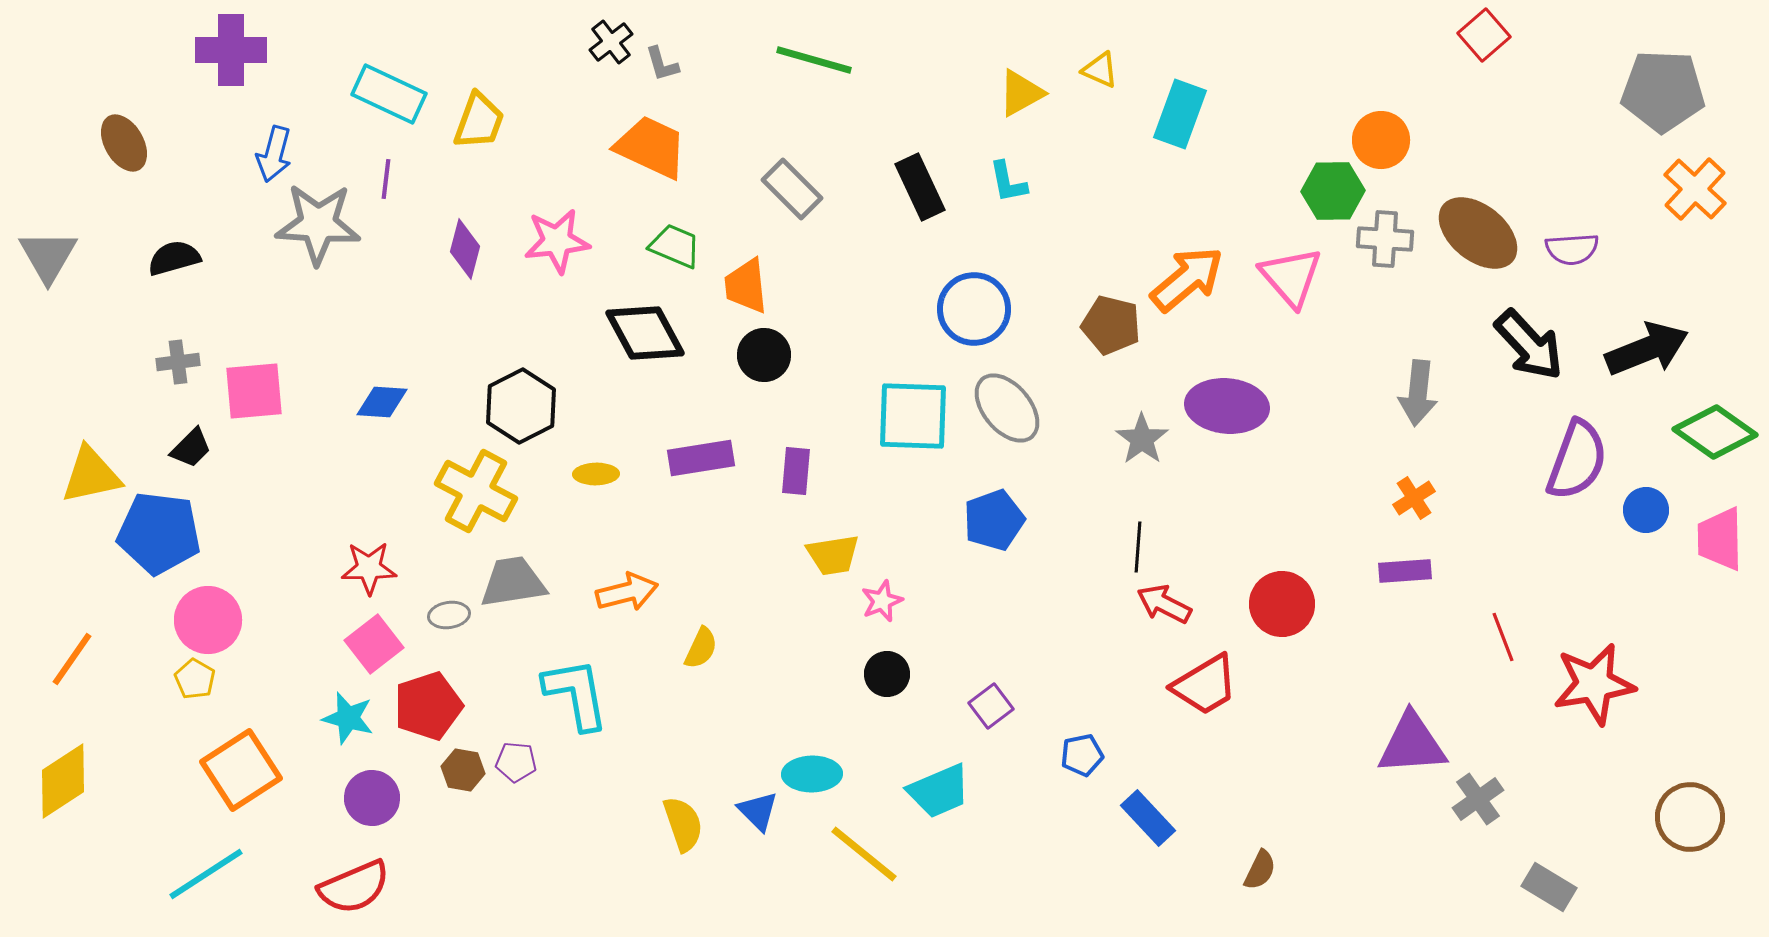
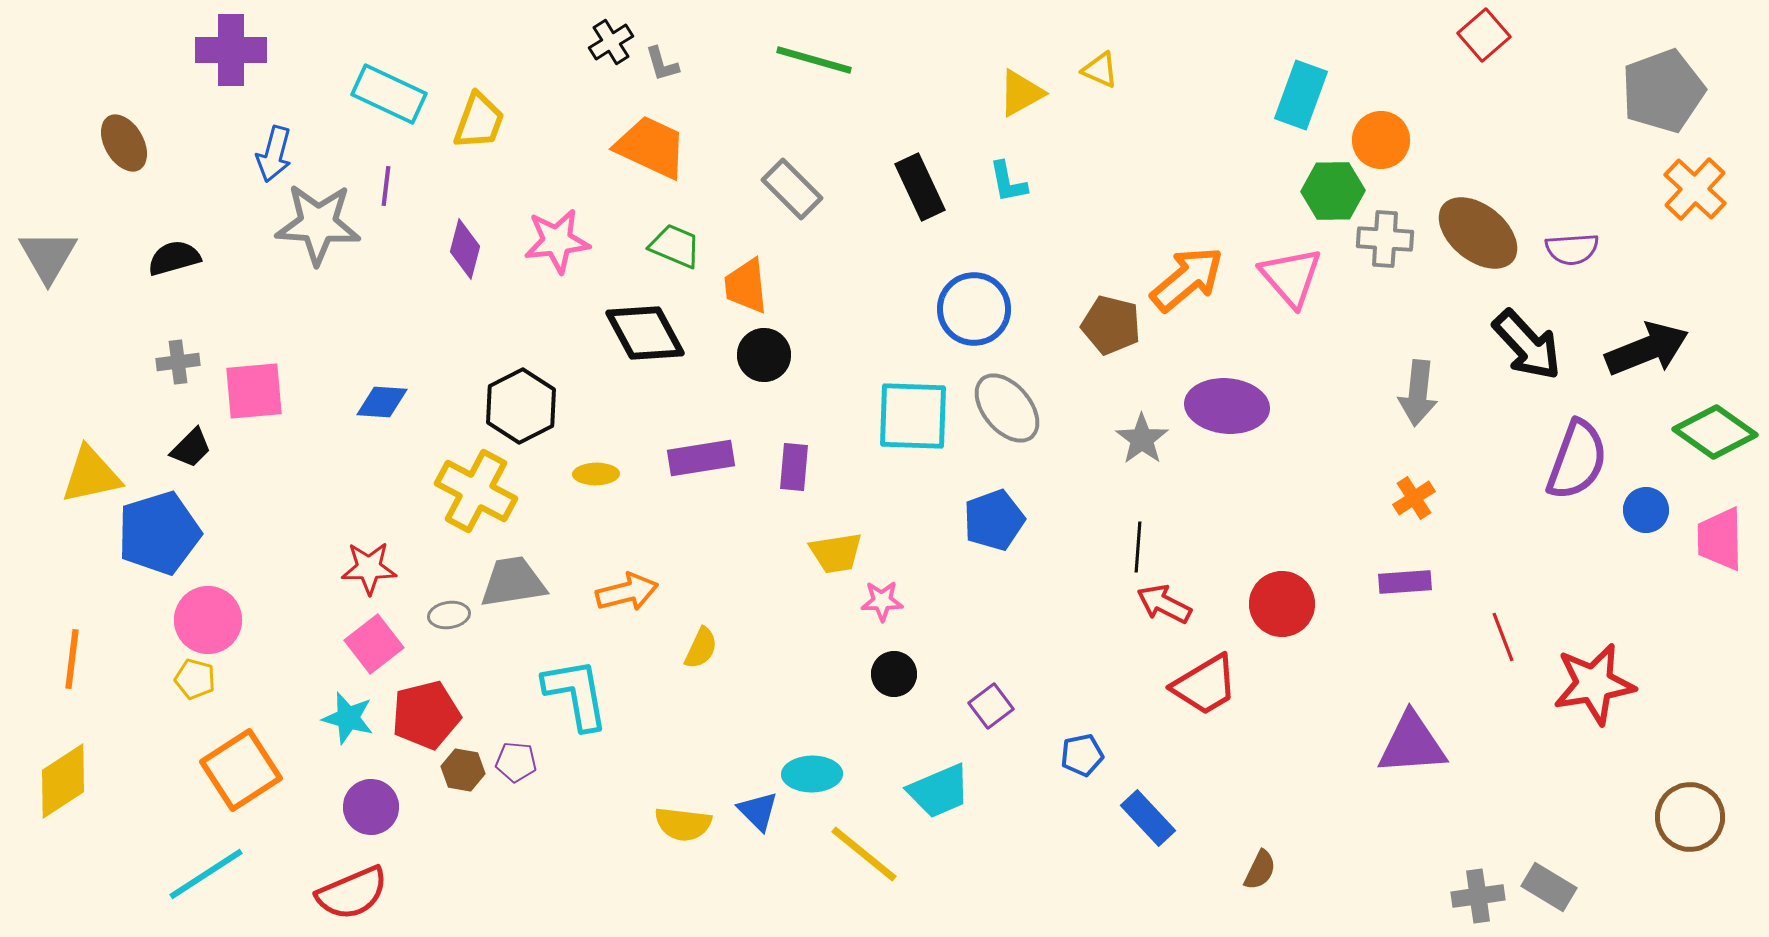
black cross at (611, 42): rotated 6 degrees clockwise
gray pentagon at (1663, 91): rotated 22 degrees counterclockwise
cyan rectangle at (1180, 114): moved 121 px right, 19 px up
purple line at (386, 179): moved 7 px down
black arrow at (1529, 345): moved 2 px left
purple rectangle at (796, 471): moved 2 px left, 4 px up
blue pentagon at (159, 533): rotated 24 degrees counterclockwise
yellow trapezoid at (833, 555): moved 3 px right, 2 px up
purple rectangle at (1405, 571): moved 11 px down
pink star at (882, 601): rotated 21 degrees clockwise
orange line at (72, 659): rotated 28 degrees counterclockwise
black circle at (887, 674): moved 7 px right
yellow pentagon at (195, 679): rotated 15 degrees counterclockwise
red pentagon at (428, 706): moved 2 px left, 9 px down; rotated 4 degrees clockwise
purple circle at (372, 798): moved 1 px left, 9 px down
gray cross at (1478, 799): moved 97 px down; rotated 27 degrees clockwise
yellow semicircle at (683, 824): rotated 116 degrees clockwise
red semicircle at (354, 887): moved 2 px left, 6 px down
